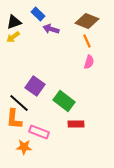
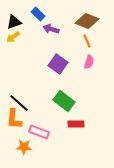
purple square: moved 23 px right, 22 px up
